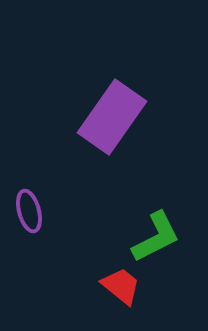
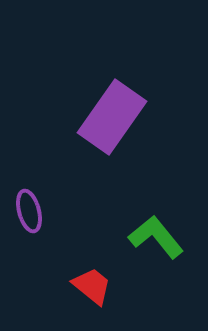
green L-shape: rotated 102 degrees counterclockwise
red trapezoid: moved 29 px left
